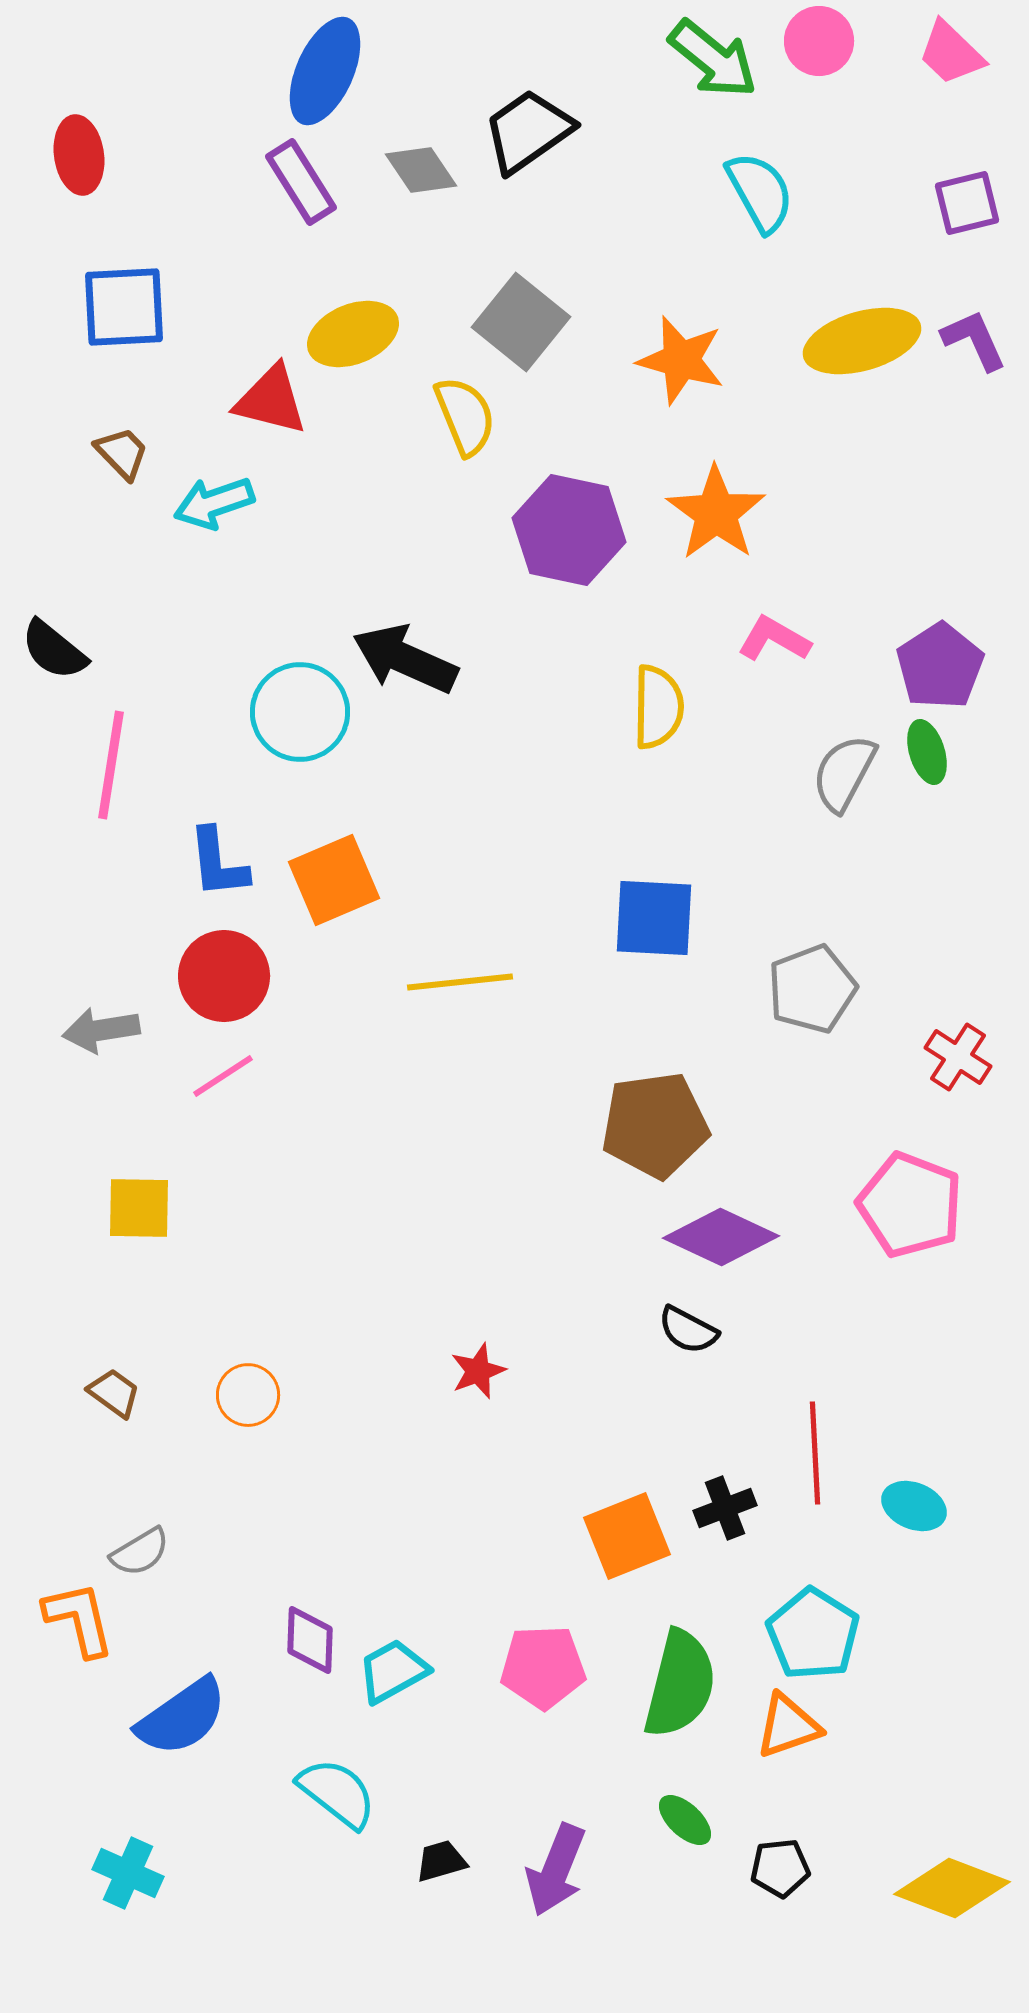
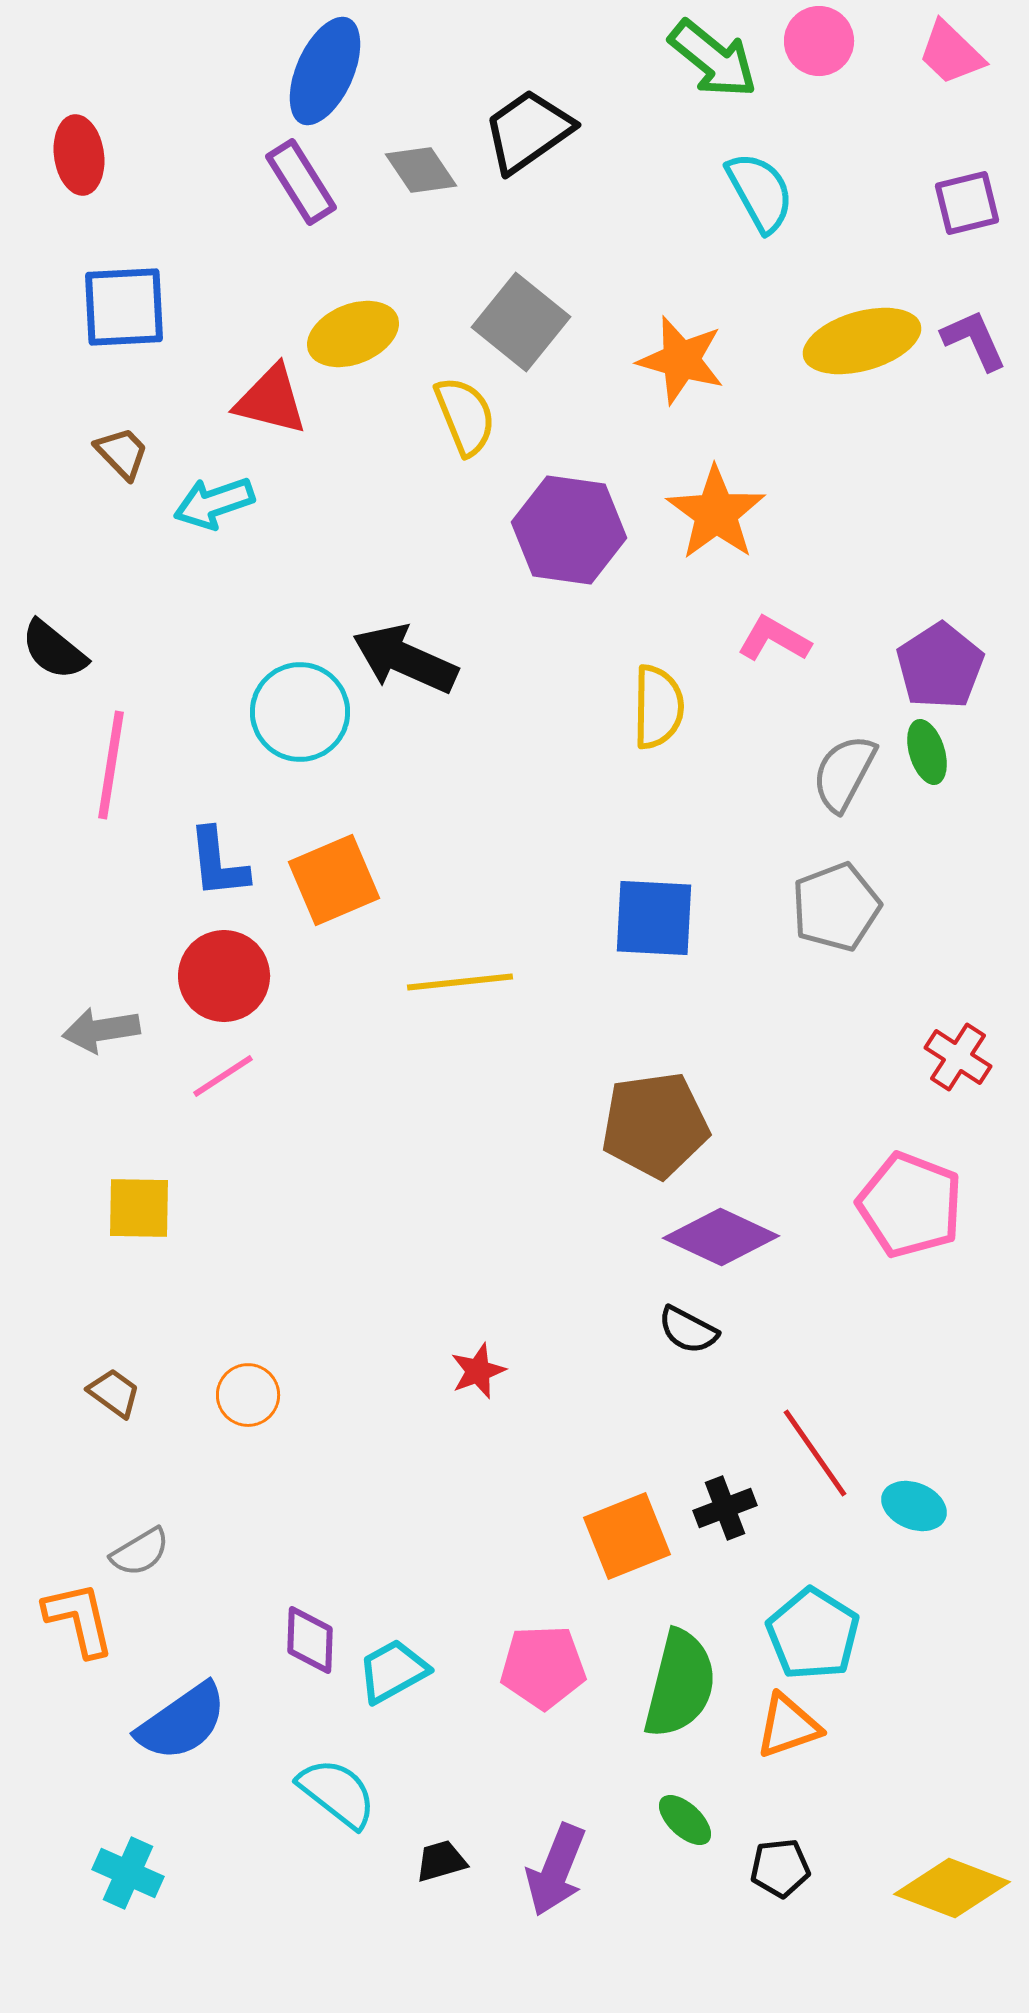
purple hexagon at (569, 530): rotated 4 degrees counterclockwise
gray pentagon at (812, 989): moved 24 px right, 82 px up
red line at (815, 1453): rotated 32 degrees counterclockwise
blue semicircle at (182, 1717): moved 5 px down
